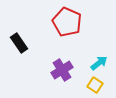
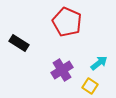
black rectangle: rotated 24 degrees counterclockwise
yellow square: moved 5 px left, 1 px down
